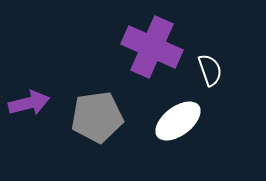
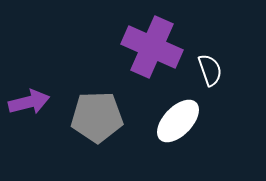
purple arrow: moved 1 px up
gray pentagon: rotated 6 degrees clockwise
white ellipse: rotated 9 degrees counterclockwise
